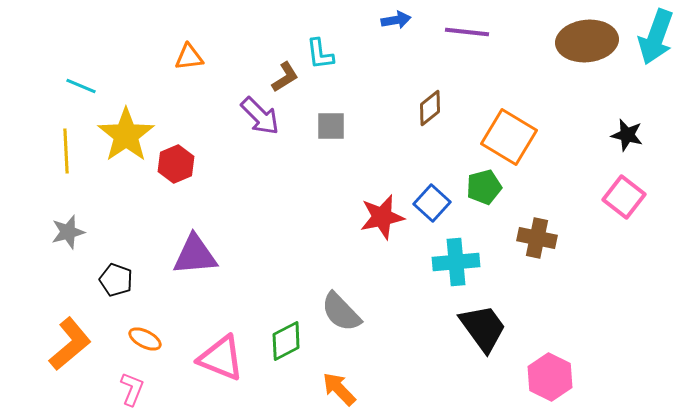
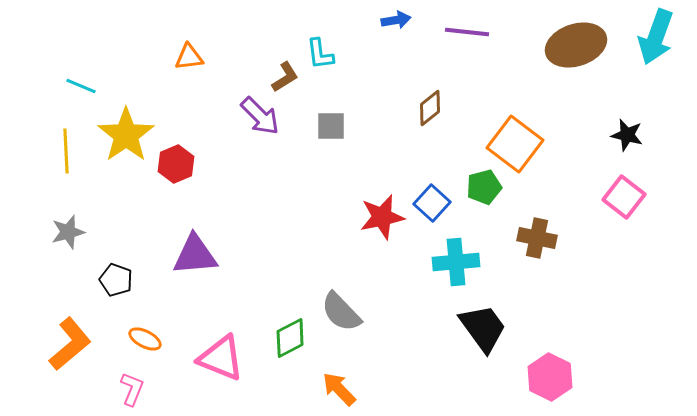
brown ellipse: moved 11 px left, 4 px down; rotated 12 degrees counterclockwise
orange square: moved 6 px right, 7 px down; rotated 6 degrees clockwise
green diamond: moved 4 px right, 3 px up
